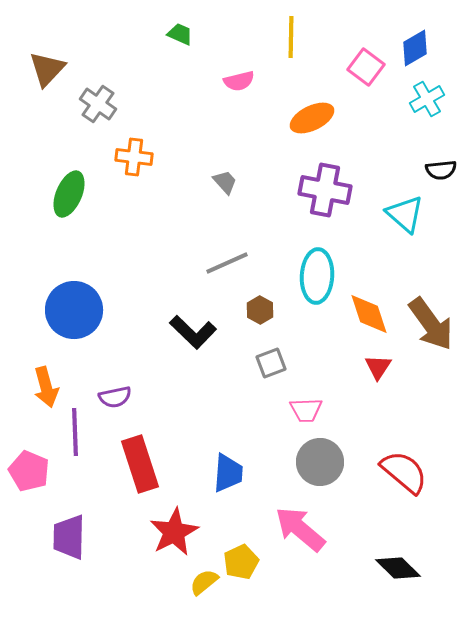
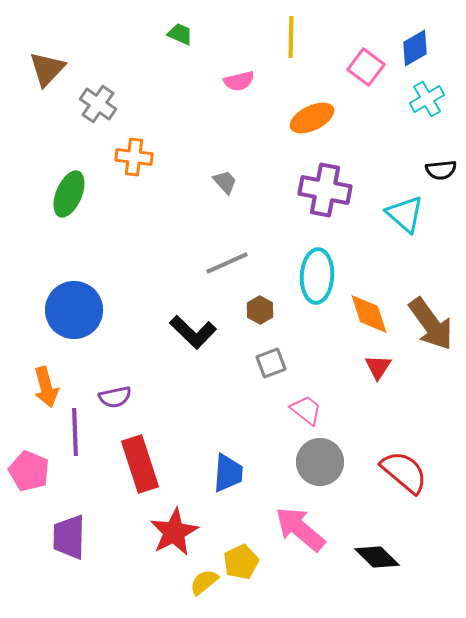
pink trapezoid: rotated 140 degrees counterclockwise
black diamond: moved 21 px left, 11 px up
